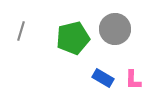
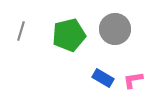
green pentagon: moved 4 px left, 3 px up
pink L-shape: rotated 80 degrees clockwise
